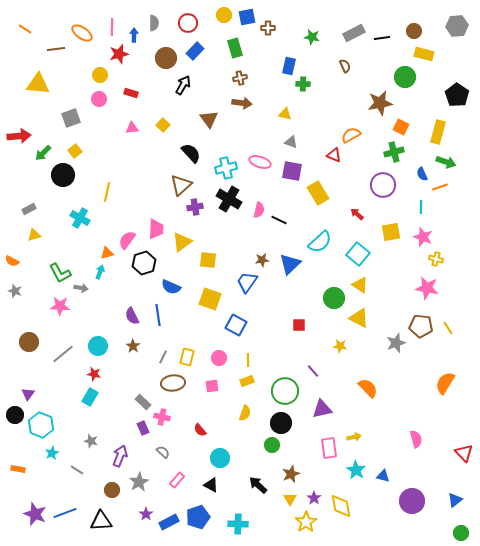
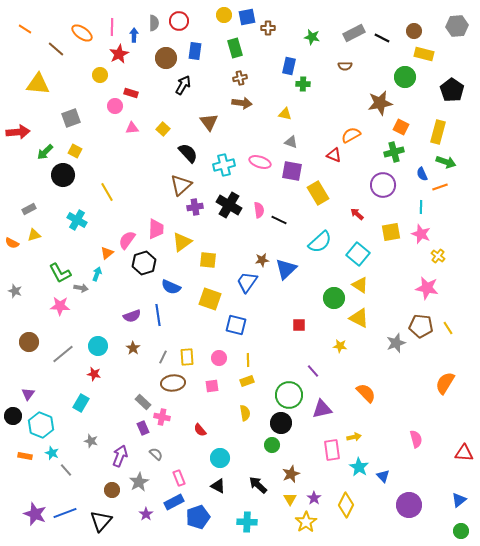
red circle at (188, 23): moved 9 px left, 2 px up
black line at (382, 38): rotated 35 degrees clockwise
brown line at (56, 49): rotated 48 degrees clockwise
blue rectangle at (195, 51): rotated 36 degrees counterclockwise
red star at (119, 54): rotated 12 degrees counterclockwise
brown semicircle at (345, 66): rotated 112 degrees clockwise
black pentagon at (457, 95): moved 5 px left, 5 px up
pink circle at (99, 99): moved 16 px right, 7 px down
brown triangle at (209, 119): moved 3 px down
yellow square at (163, 125): moved 4 px down
red arrow at (19, 136): moved 1 px left, 4 px up
yellow square at (75, 151): rotated 24 degrees counterclockwise
green arrow at (43, 153): moved 2 px right, 1 px up
black semicircle at (191, 153): moved 3 px left
cyan cross at (226, 168): moved 2 px left, 3 px up
yellow line at (107, 192): rotated 42 degrees counterclockwise
black cross at (229, 199): moved 6 px down
pink semicircle at (259, 210): rotated 21 degrees counterclockwise
cyan cross at (80, 218): moved 3 px left, 2 px down
pink star at (423, 237): moved 2 px left, 3 px up
orange triangle at (107, 253): rotated 24 degrees counterclockwise
yellow cross at (436, 259): moved 2 px right, 3 px up; rotated 24 degrees clockwise
orange semicircle at (12, 261): moved 18 px up
blue triangle at (290, 264): moved 4 px left, 5 px down
cyan arrow at (100, 272): moved 3 px left, 2 px down
purple semicircle at (132, 316): rotated 84 degrees counterclockwise
blue square at (236, 325): rotated 15 degrees counterclockwise
brown star at (133, 346): moved 2 px down
yellow rectangle at (187, 357): rotated 18 degrees counterclockwise
orange semicircle at (368, 388): moved 2 px left, 5 px down
green circle at (285, 391): moved 4 px right, 4 px down
cyan rectangle at (90, 397): moved 9 px left, 6 px down
yellow semicircle at (245, 413): rotated 28 degrees counterclockwise
black circle at (15, 415): moved 2 px left, 1 px down
pink rectangle at (329, 448): moved 3 px right, 2 px down
gray semicircle at (163, 452): moved 7 px left, 2 px down
cyan star at (52, 453): rotated 24 degrees counterclockwise
red triangle at (464, 453): rotated 42 degrees counterclockwise
orange rectangle at (18, 469): moved 7 px right, 13 px up
gray line at (77, 470): moved 11 px left; rotated 16 degrees clockwise
cyan star at (356, 470): moved 3 px right, 3 px up
blue triangle at (383, 476): rotated 32 degrees clockwise
pink rectangle at (177, 480): moved 2 px right, 2 px up; rotated 63 degrees counterclockwise
black triangle at (211, 485): moved 7 px right, 1 px down
blue triangle at (455, 500): moved 4 px right
purple circle at (412, 501): moved 3 px left, 4 px down
yellow diamond at (341, 506): moved 5 px right, 1 px up; rotated 35 degrees clockwise
black triangle at (101, 521): rotated 45 degrees counterclockwise
blue rectangle at (169, 522): moved 5 px right, 20 px up
cyan cross at (238, 524): moved 9 px right, 2 px up
green circle at (461, 533): moved 2 px up
